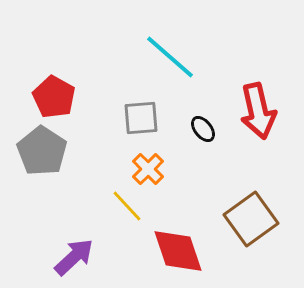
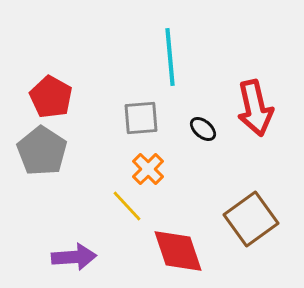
cyan line: rotated 44 degrees clockwise
red pentagon: moved 3 px left
red arrow: moved 3 px left, 3 px up
black ellipse: rotated 12 degrees counterclockwise
purple arrow: rotated 39 degrees clockwise
